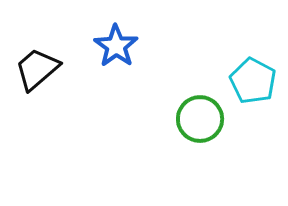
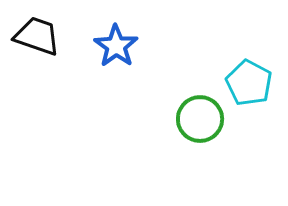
black trapezoid: moved 33 px up; rotated 60 degrees clockwise
cyan pentagon: moved 4 px left, 2 px down
